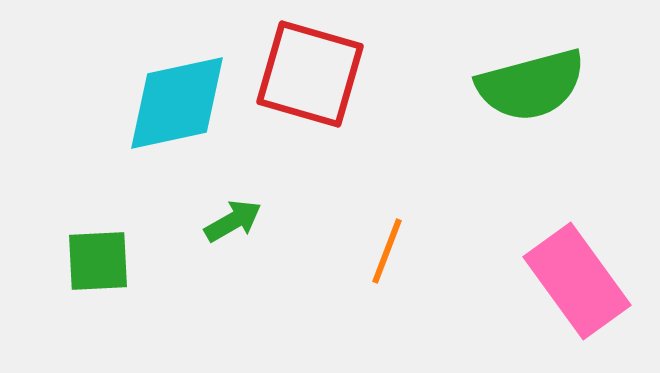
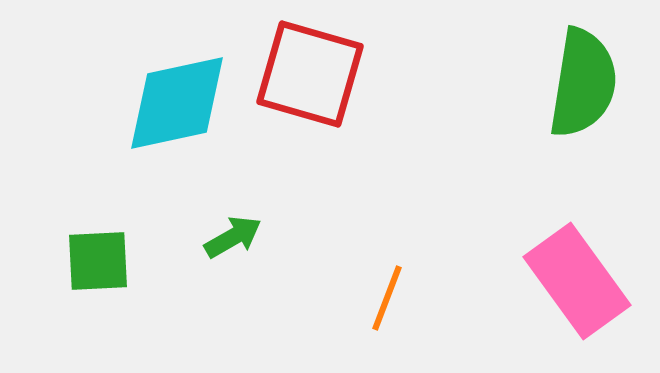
green semicircle: moved 52 px right, 2 px up; rotated 66 degrees counterclockwise
green arrow: moved 16 px down
orange line: moved 47 px down
